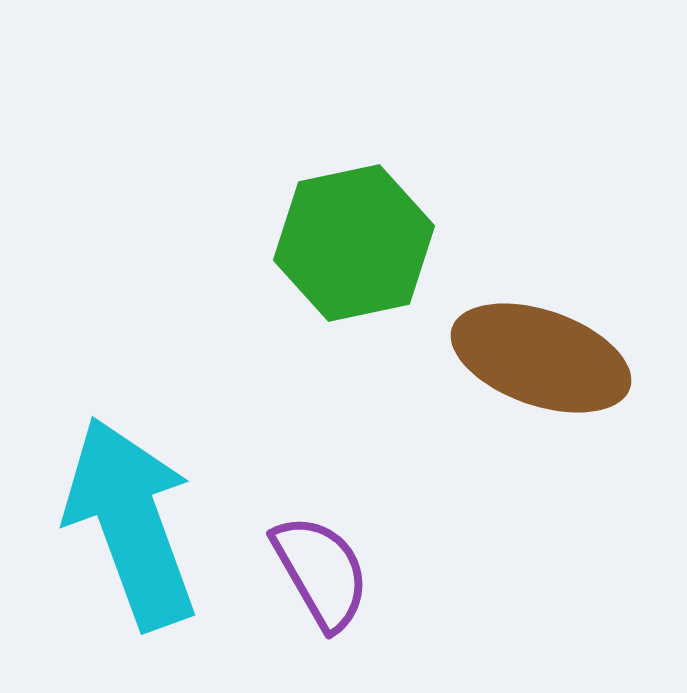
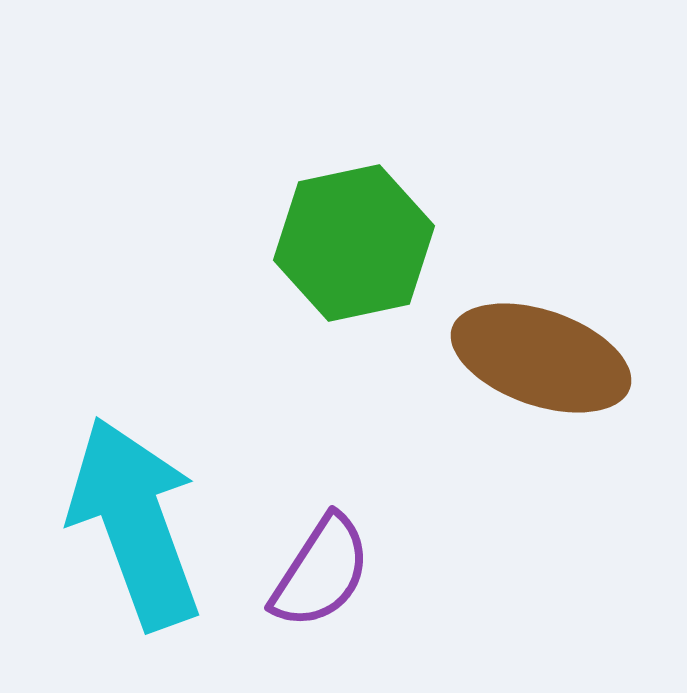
cyan arrow: moved 4 px right
purple semicircle: rotated 63 degrees clockwise
